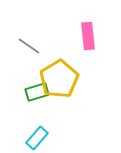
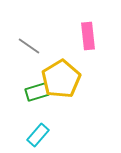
yellow pentagon: moved 2 px right
cyan rectangle: moved 1 px right, 3 px up
